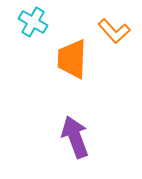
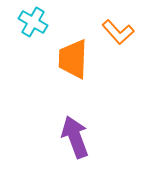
orange L-shape: moved 4 px right, 1 px down
orange trapezoid: moved 1 px right
